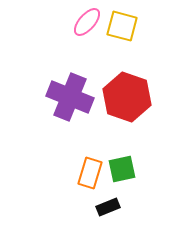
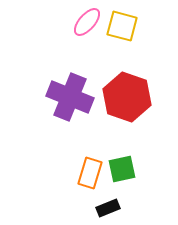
black rectangle: moved 1 px down
